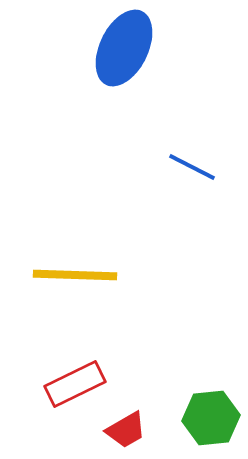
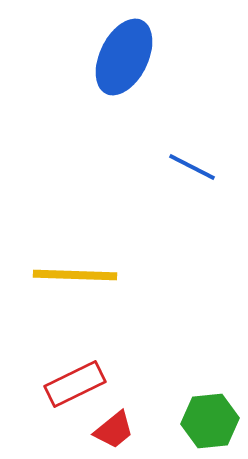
blue ellipse: moved 9 px down
green hexagon: moved 1 px left, 3 px down
red trapezoid: moved 12 px left; rotated 9 degrees counterclockwise
